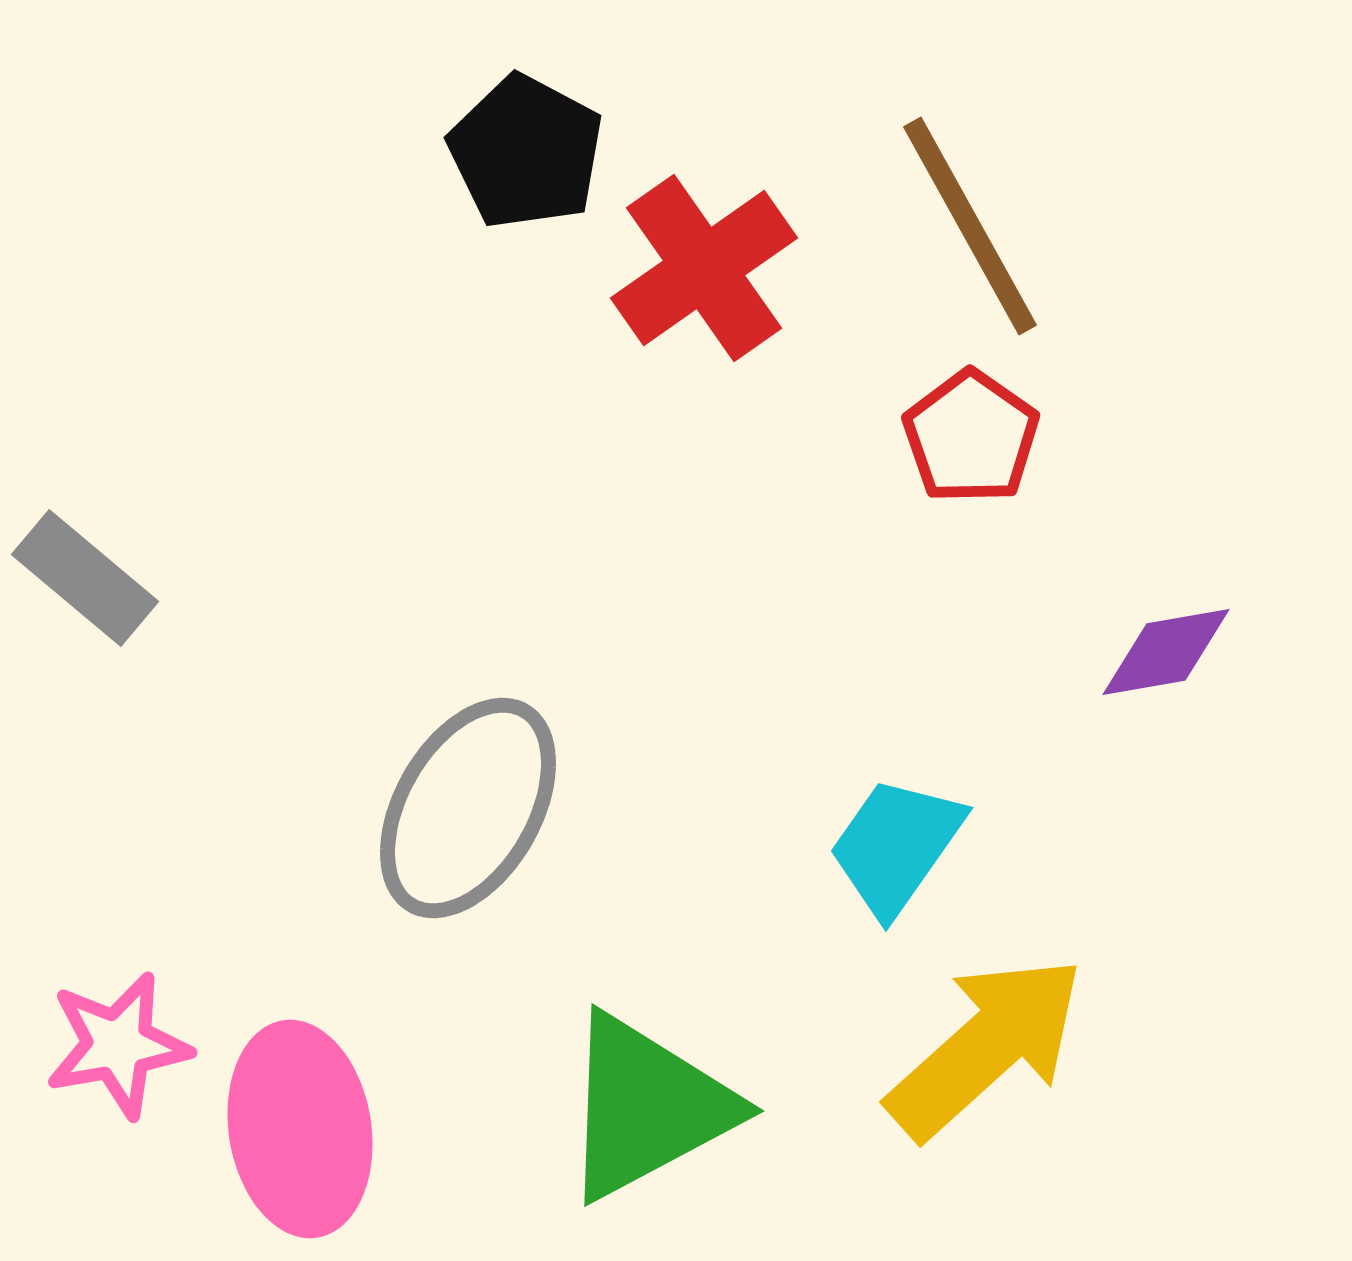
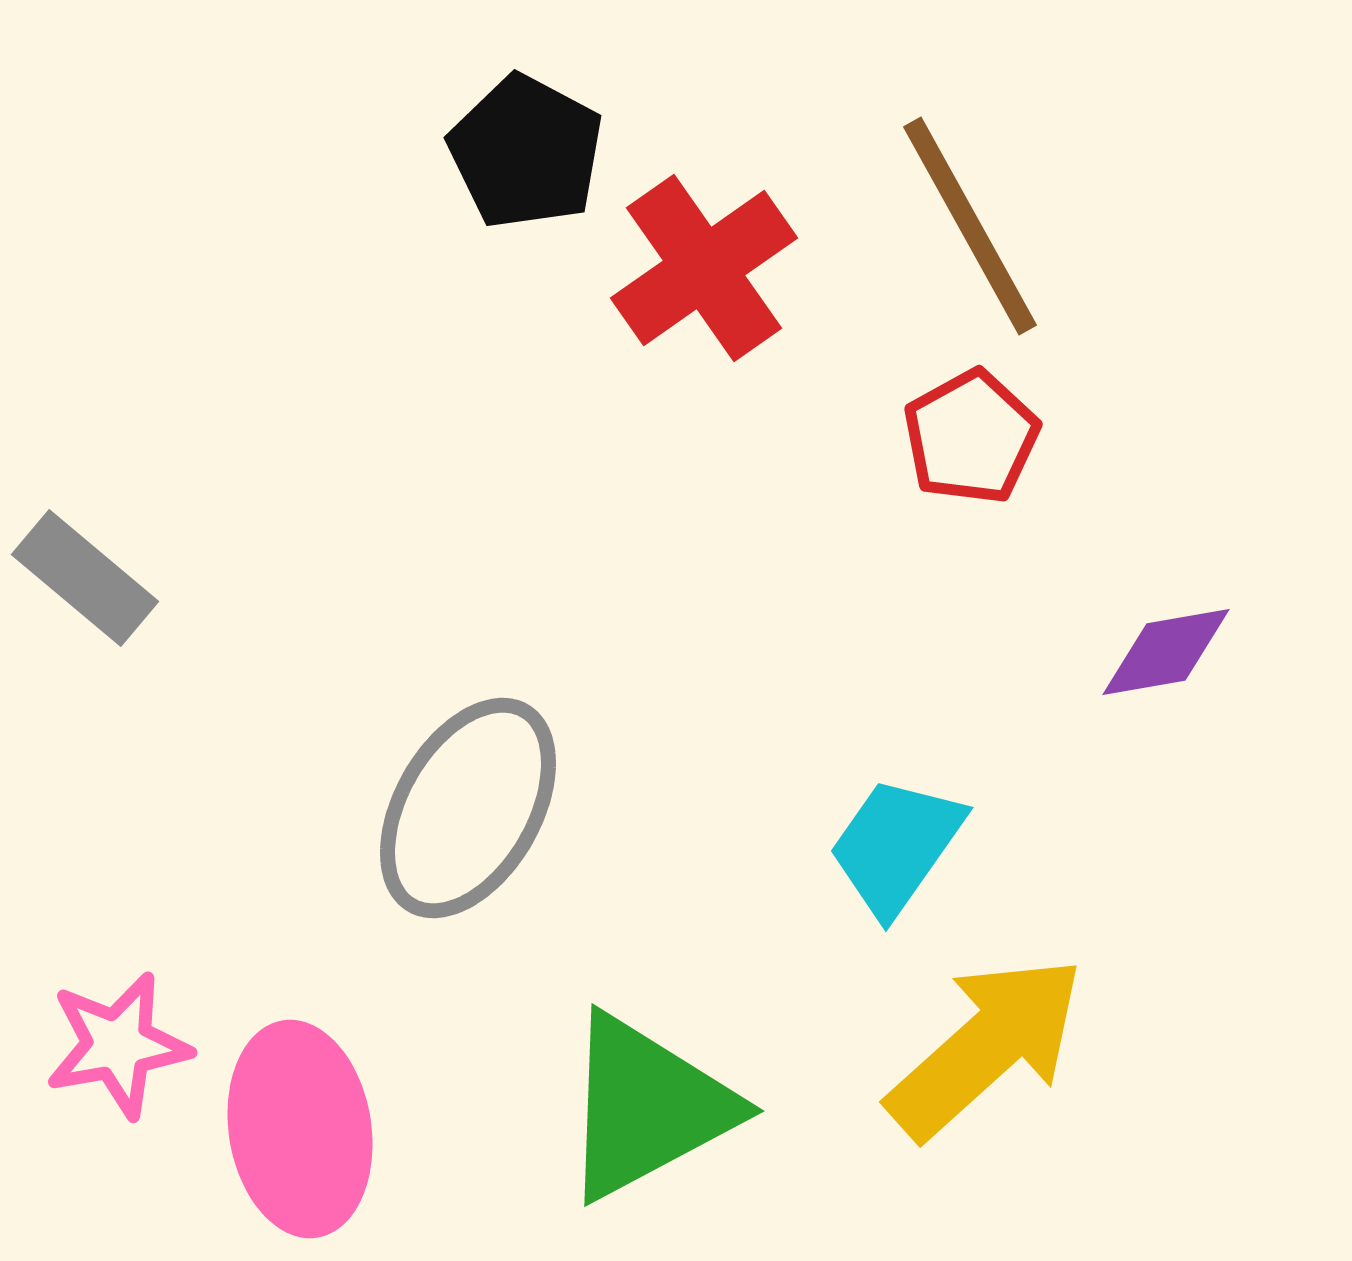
red pentagon: rotated 8 degrees clockwise
